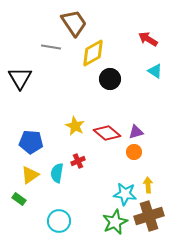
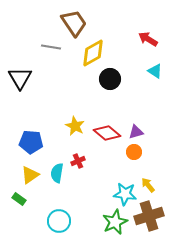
yellow arrow: rotated 35 degrees counterclockwise
